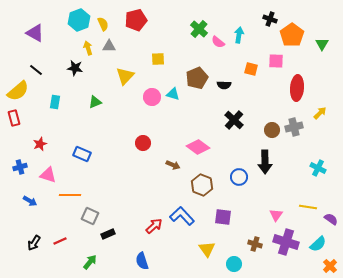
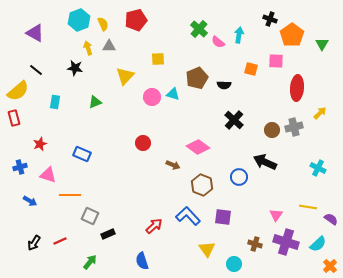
black arrow at (265, 162): rotated 115 degrees clockwise
blue L-shape at (182, 216): moved 6 px right
